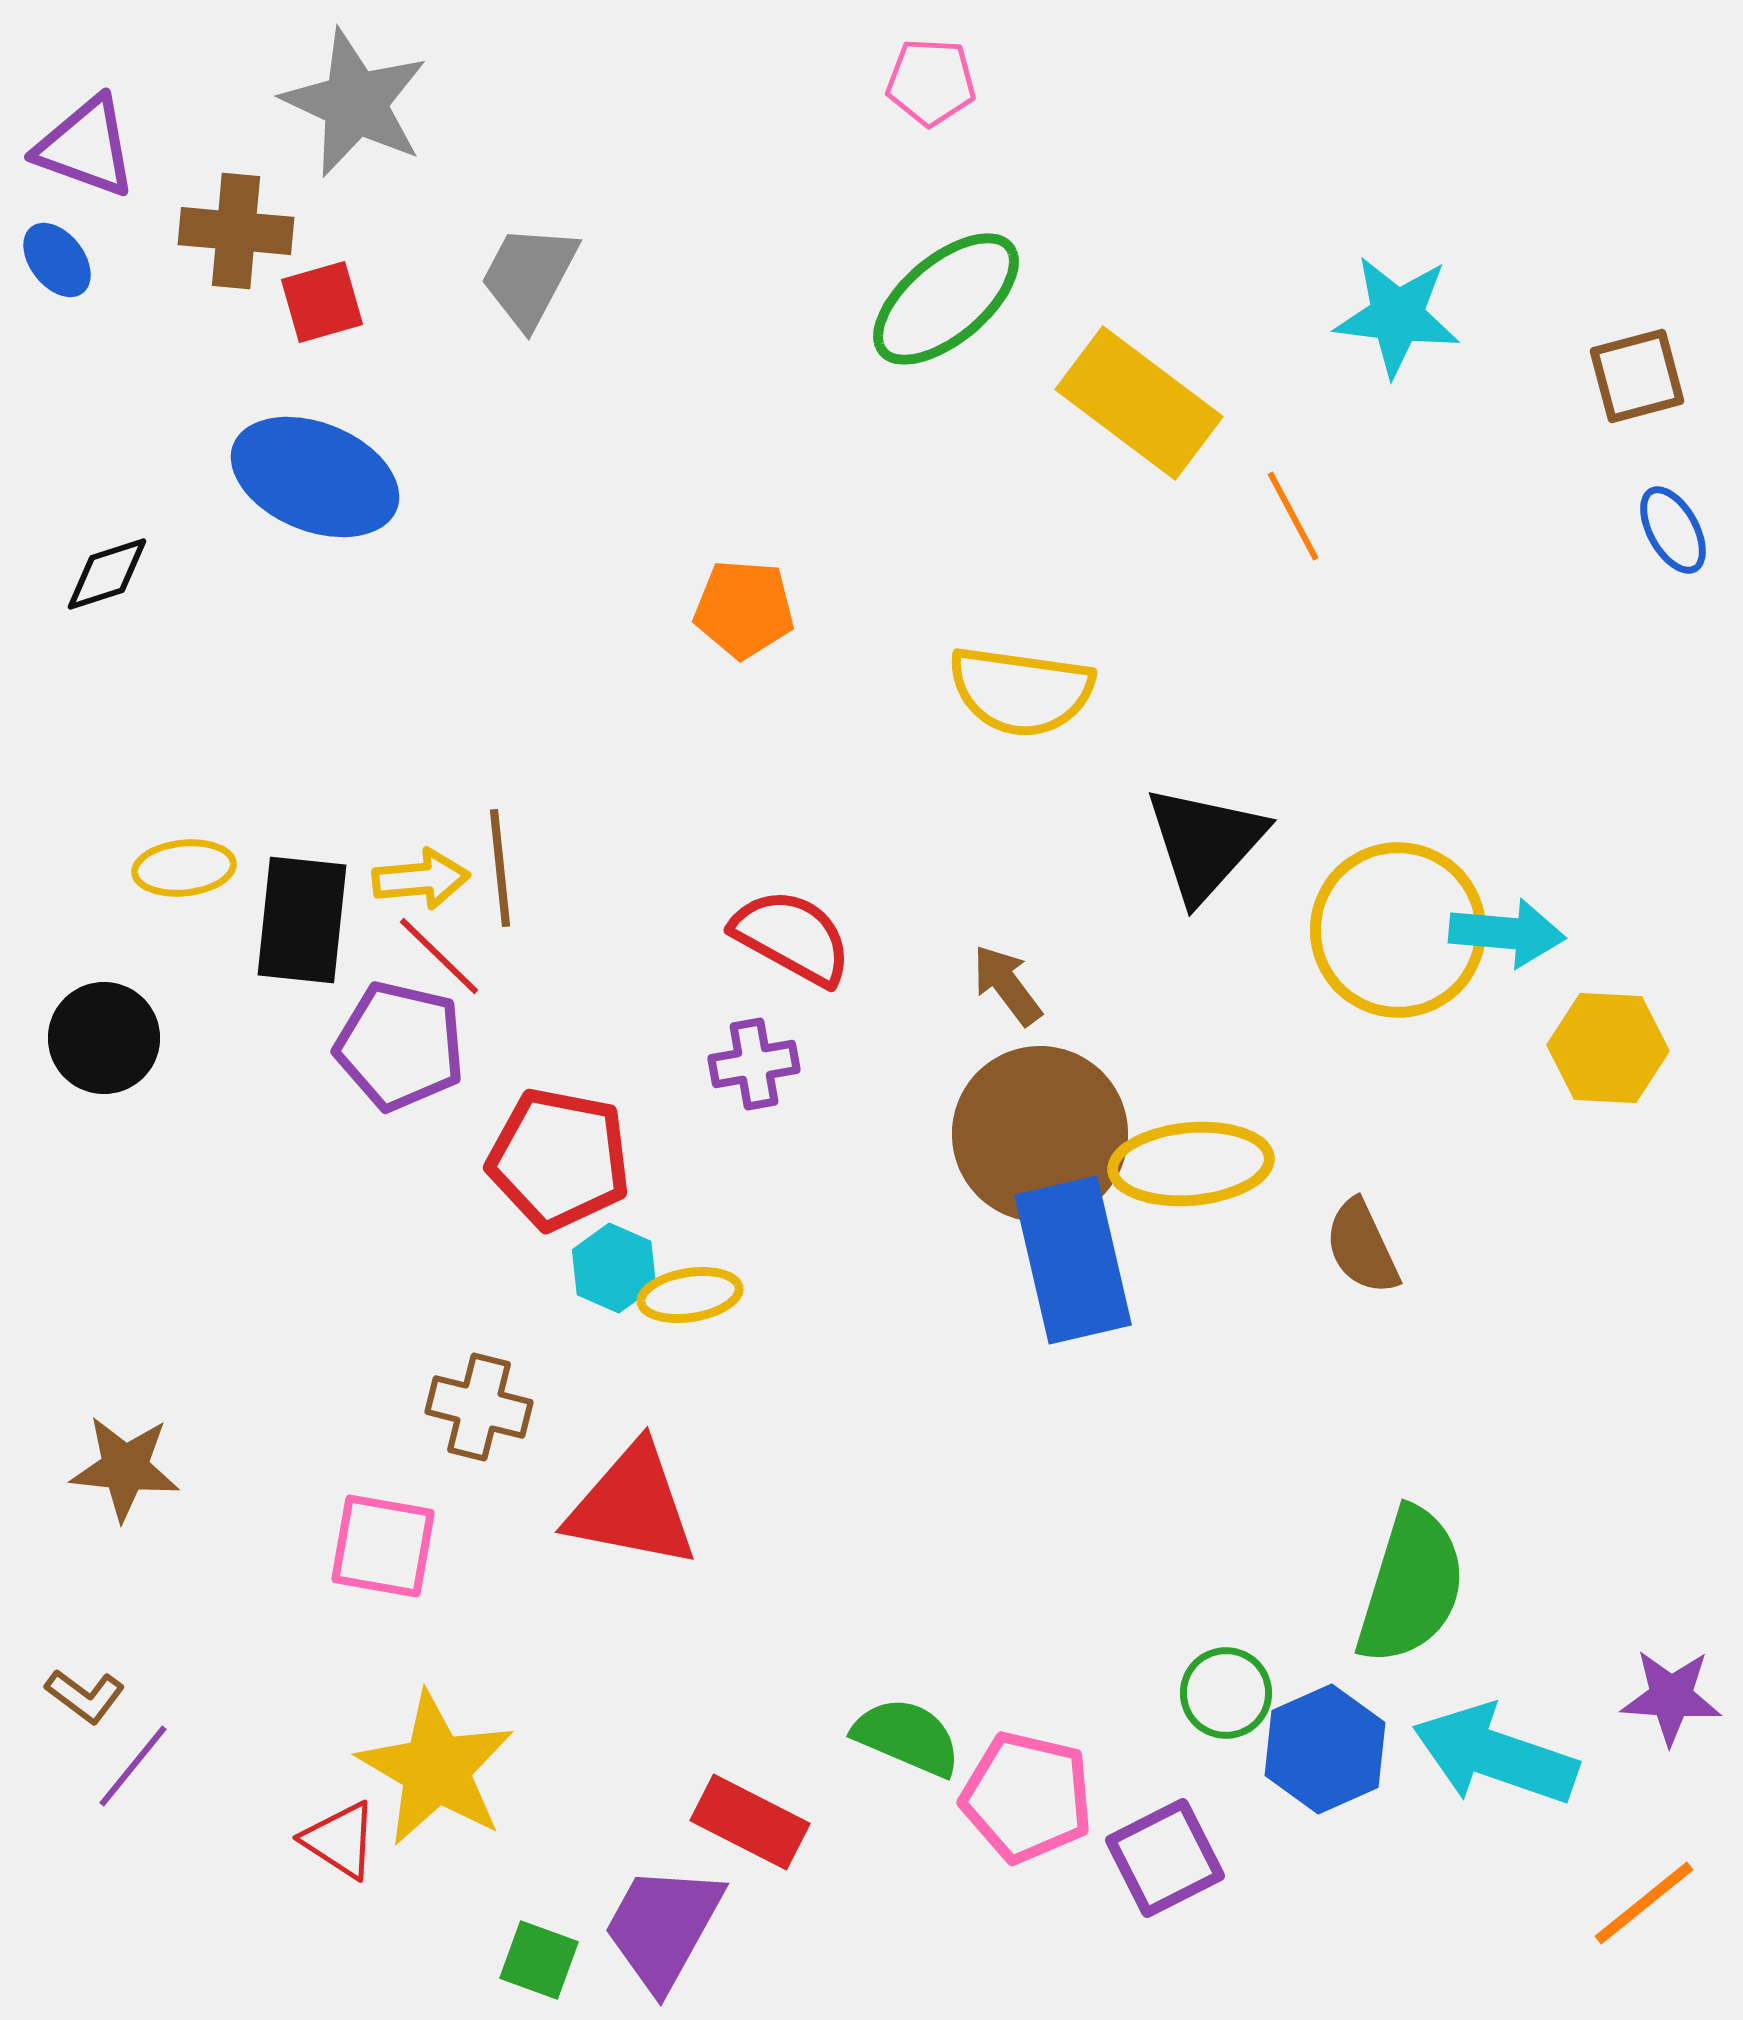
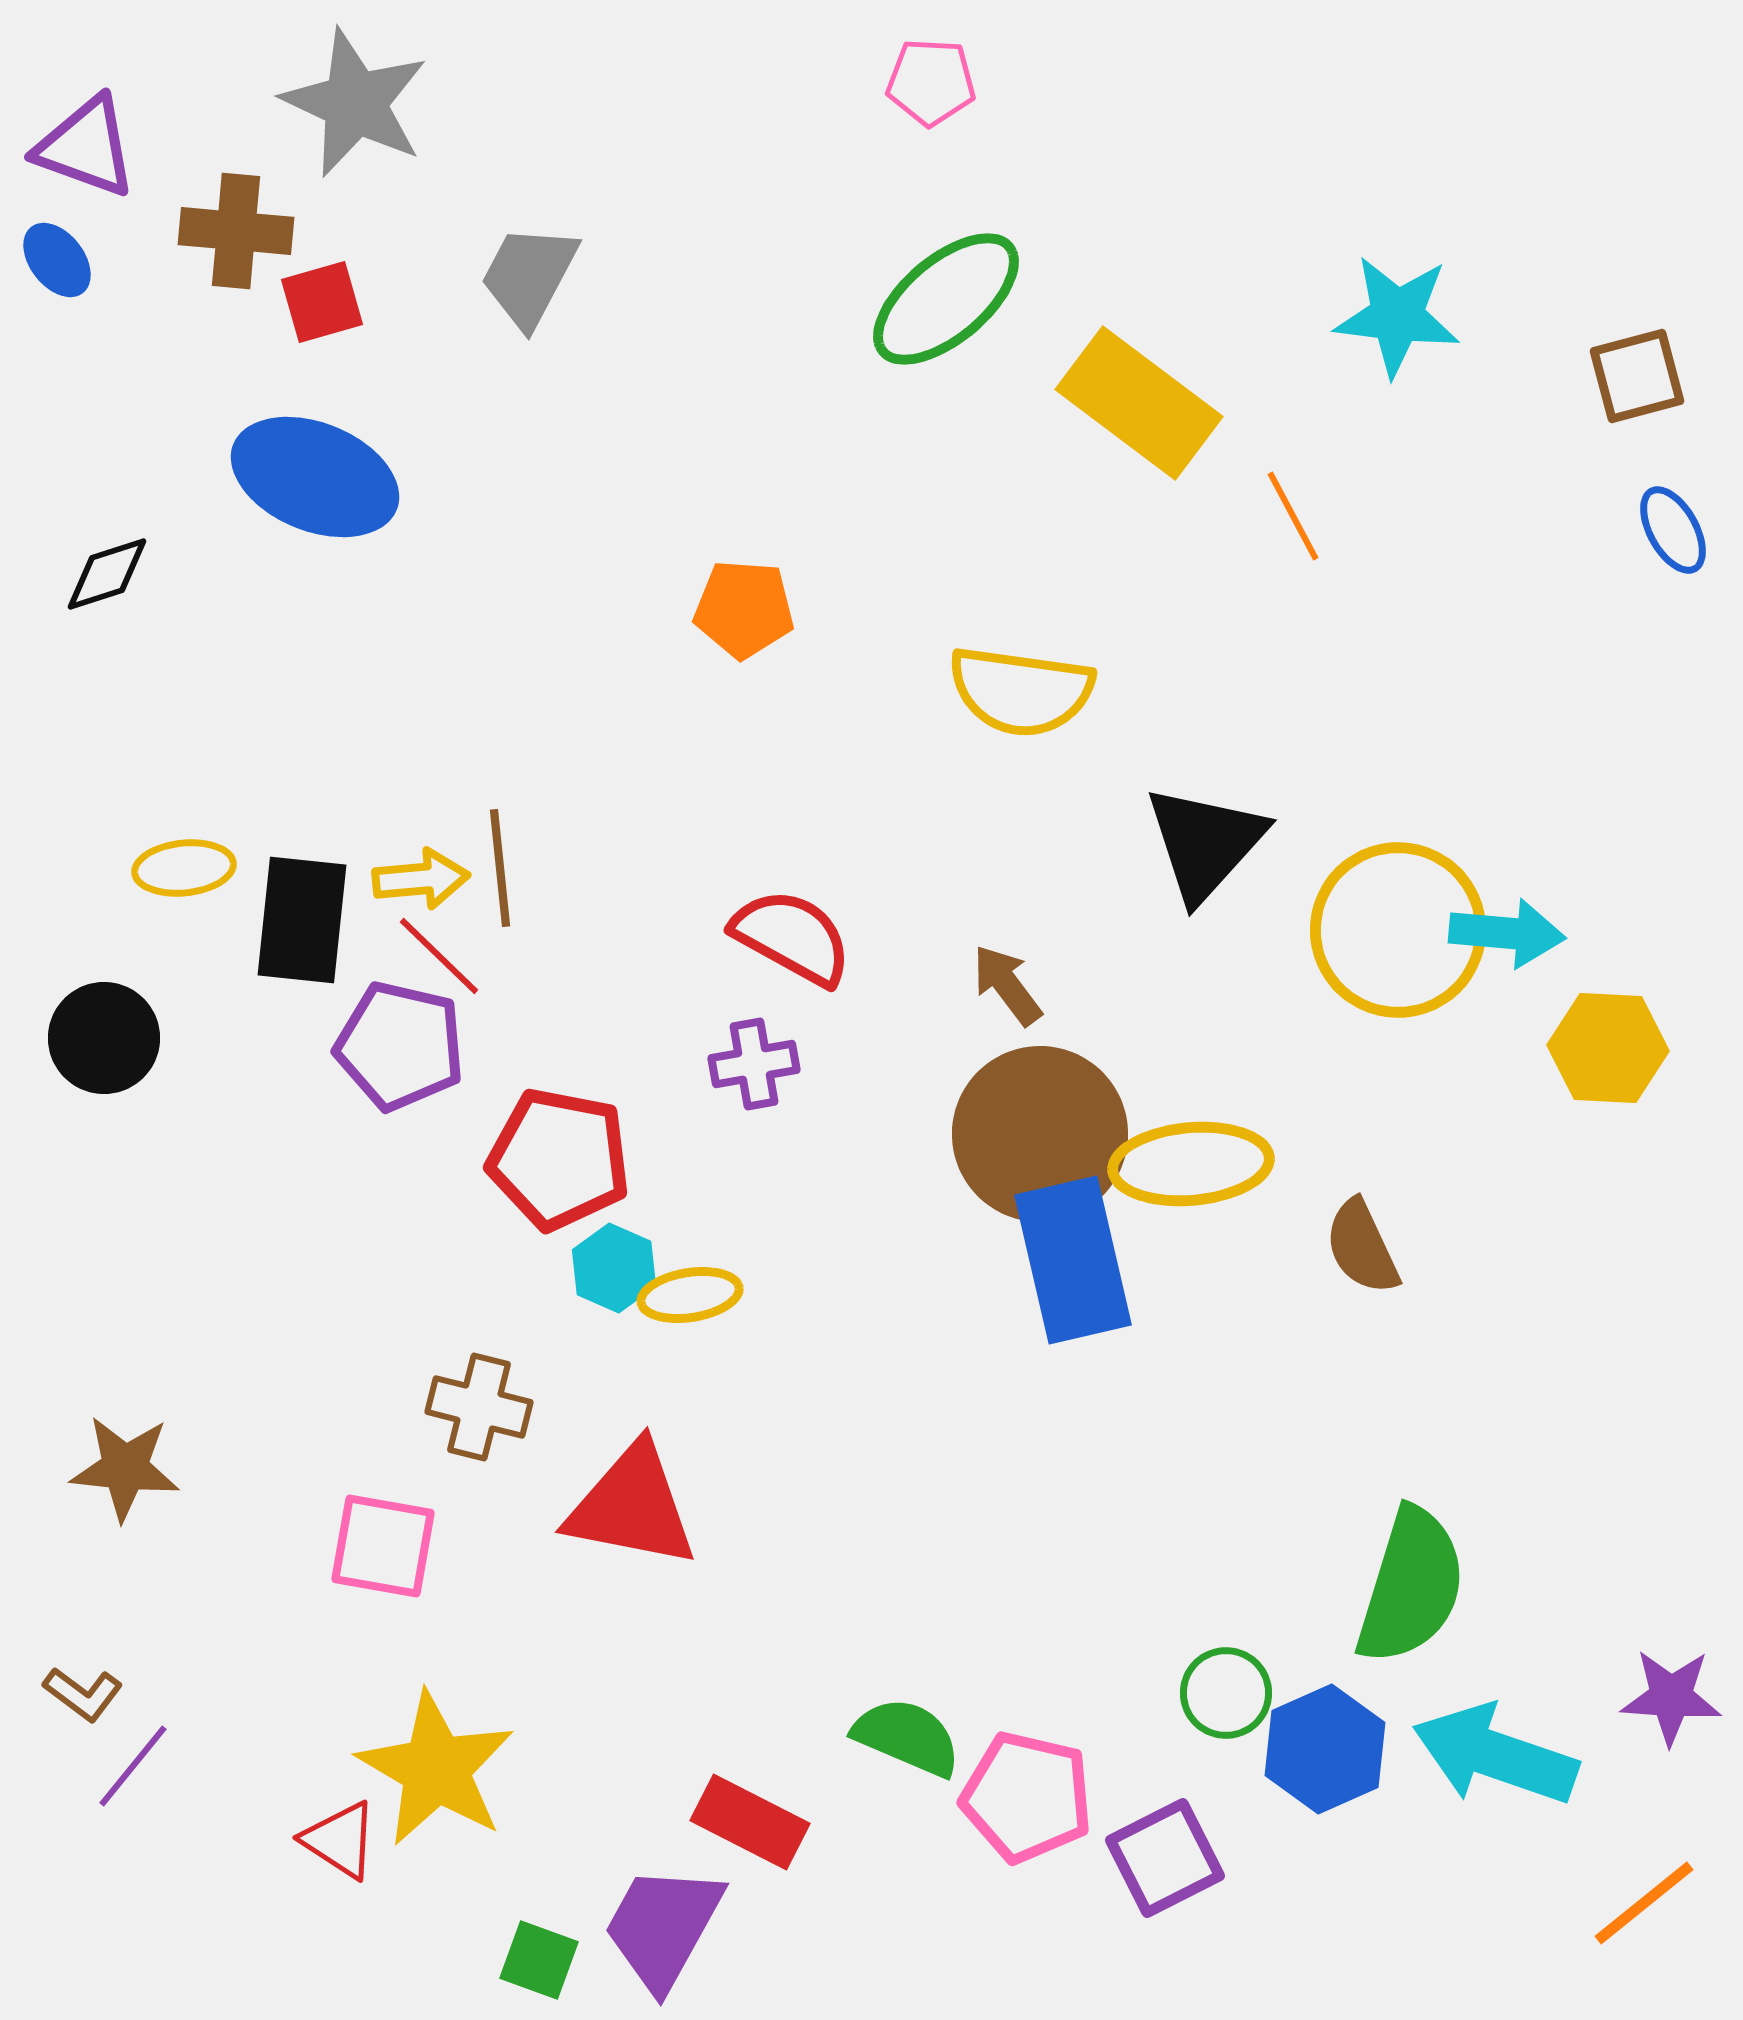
brown L-shape at (85, 1696): moved 2 px left, 2 px up
